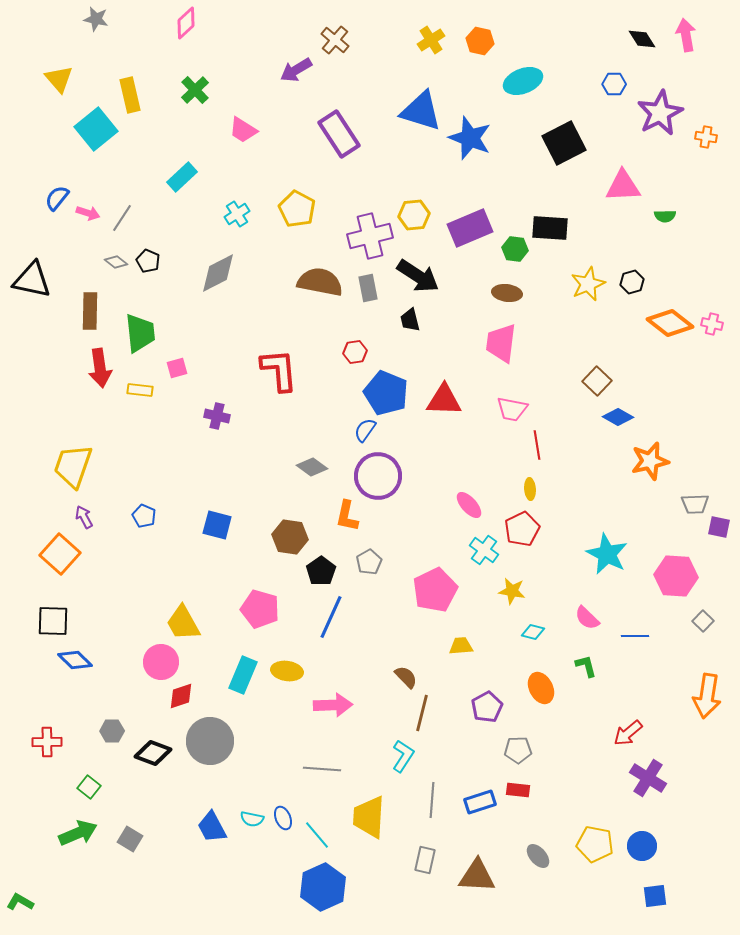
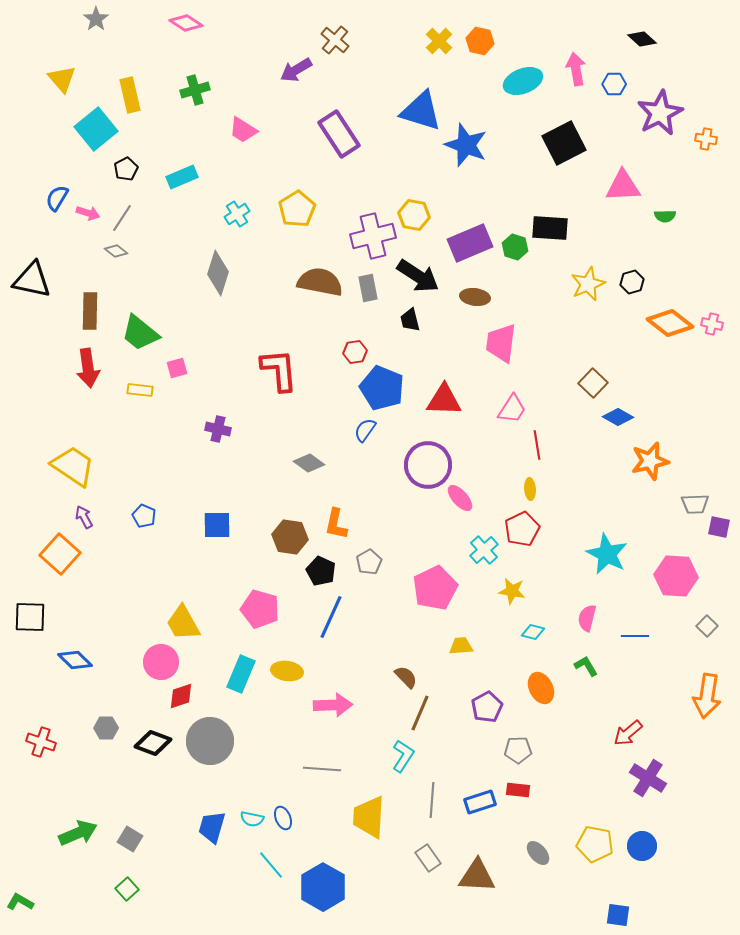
gray star at (96, 19): rotated 25 degrees clockwise
pink diamond at (186, 23): rotated 76 degrees clockwise
pink arrow at (686, 35): moved 110 px left, 34 px down
black diamond at (642, 39): rotated 16 degrees counterclockwise
yellow cross at (431, 40): moved 8 px right, 1 px down; rotated 12 degrees counterclockwise
yellow triangle at (59, 79): moved 3 px right
green cross at (195, 90): rotated 28 degrees clockwise
orange cross at (706, 137): moved 2 px down
blue star at (470, 138): moved 4 px left, 7 px down
cyan rectangle at (182, 177): rotated 20 degrees clockwise
blue semicircle at (57, 198): rotated 8 degrees counterclockwise
yellow pentagon at (297, 209): rotated 12 degrees clockwise
yellow hexagon at (414, 215): rotated 16 degrees clockwise
purple rectangle at (470, 228): moved 15 px down
purple cross at (370, 236): moved 3 px right
green hexagon at (515, 249): moved 2 px up; rotated 10 degrees clockwise
black pentagon at (148, 261): moved 22 px left, 92 px up; rotated 20 degrees clockwise
gray diamond at (116, 262): moved 11 px up
gray diamond at (218, 273): rotated 45 degrees counterclockwise
brown ellipse at (507, 293): moved 32 px left, 4 px down
green trapezoid at (140, 333): rotated 135 degrees clockwise
red arrow at (100, 368): moved 12 px left
brown square at (597, 381): moved 4 px left, 2 px down
blue pentagon at (386, 393): moved 4 px left, 5 px up
pink trapezoid at (512, 409): rotated 68 degrees counterclockwise
purple cross at (217, 416): moved 1 px right, 13 px down
yellow trapezoid at (73, 466): rotated 105 degrees clockwise
gray diamond at (312, 467): moved 3 px left, 4 px up
purple circle at (378, 476): moved 50 px right, 11 px up
pink ellipse at (469, 505): moved 9 px left, 7 px up
orange L-shape at (347, 516): moved 11 px left, 8 px down
blue square at (217, 525): rotated 16 degrees counterclockwise
cyan cross at (484, 550): rotated 12 degrees clockwise
black pentagon at (321, 571): rotated 12 degrees counterclockwise
pink pentagon at (435, 590): moved 2 px up
pink semicircle at (587, 618): rotated 60 degrees clockwise
black square at (53, 621): moved 23 px left, 4 px up
gray square at (703, 621): moved 4 px right, 5 px down
green L-shape at (586, 666): rotated 15 degrees counterclockwise
cyan rectangle at (243, 675): moved 2 px left, 1 px up
brown line at (422, 713): moved 2 px left; rotated 9 degrees clockwise
gray hexagon at (112, 731): moved 6 px left, 3 px up
red cross at (47, 742): moved 6 px left; rotated 20 degrees clockwise
black diamond at (153, 753): moved 10 px up
green square at (89, 787): moved 38 px right, 102 px down; rotated 10 degrees clockwise
blue trapezoid at (212, 827): rotated 44 degrees clockwise
cyan line at (317, 835): moved 46 px left, 30 px down
gray ellipse at (538, 856): moved 3 px up
gray rectangle at (425, 860): moved 3 px right, 2 px up; rotated 48 degrees counterclockwise
blue hexagon at (323, 887): rotated 6 degrees counterclockwise
blue square at (655, 896): moved 37 px left, 19 px down; rotated 15 degrees clockwise
